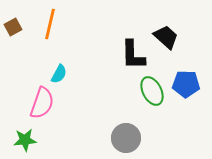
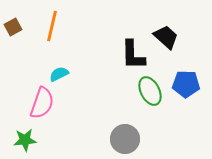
orange line: moved 2 px right, 2 px down
cyan semicircle: rotated 144 degrees counterclockwise
green ellipse: moved 2 px left
gray circle: moved 1 px left, 1 px down
